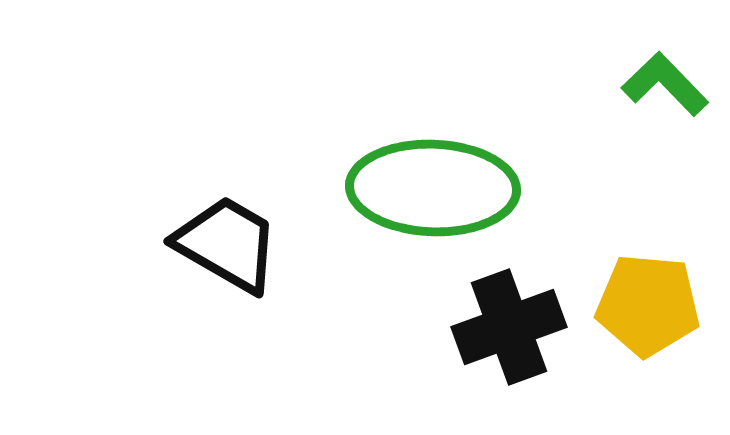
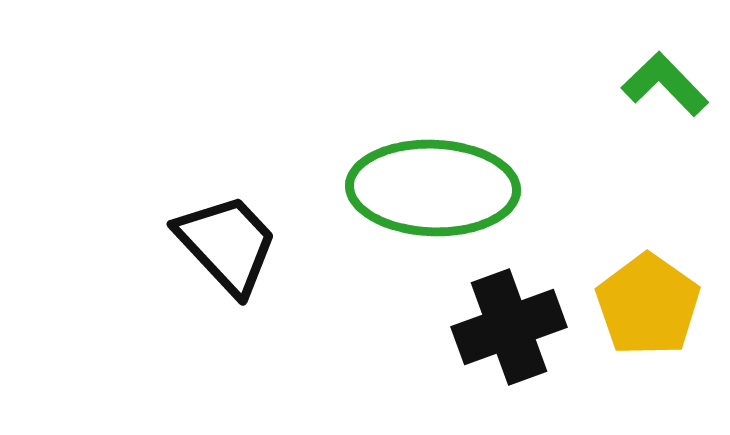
black trapezoid: rotated 17 degrees clockwise
yellow pentagon: rotated 30 degrees clockwise
